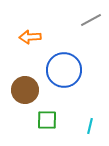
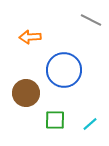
gray line: rotated 55 degrees clockwise
brown circle: moved 1 px right, 3 px down
green square: moved 8 px right
cyan line: moved 2 px up; rotated 35 degrees clockwise
